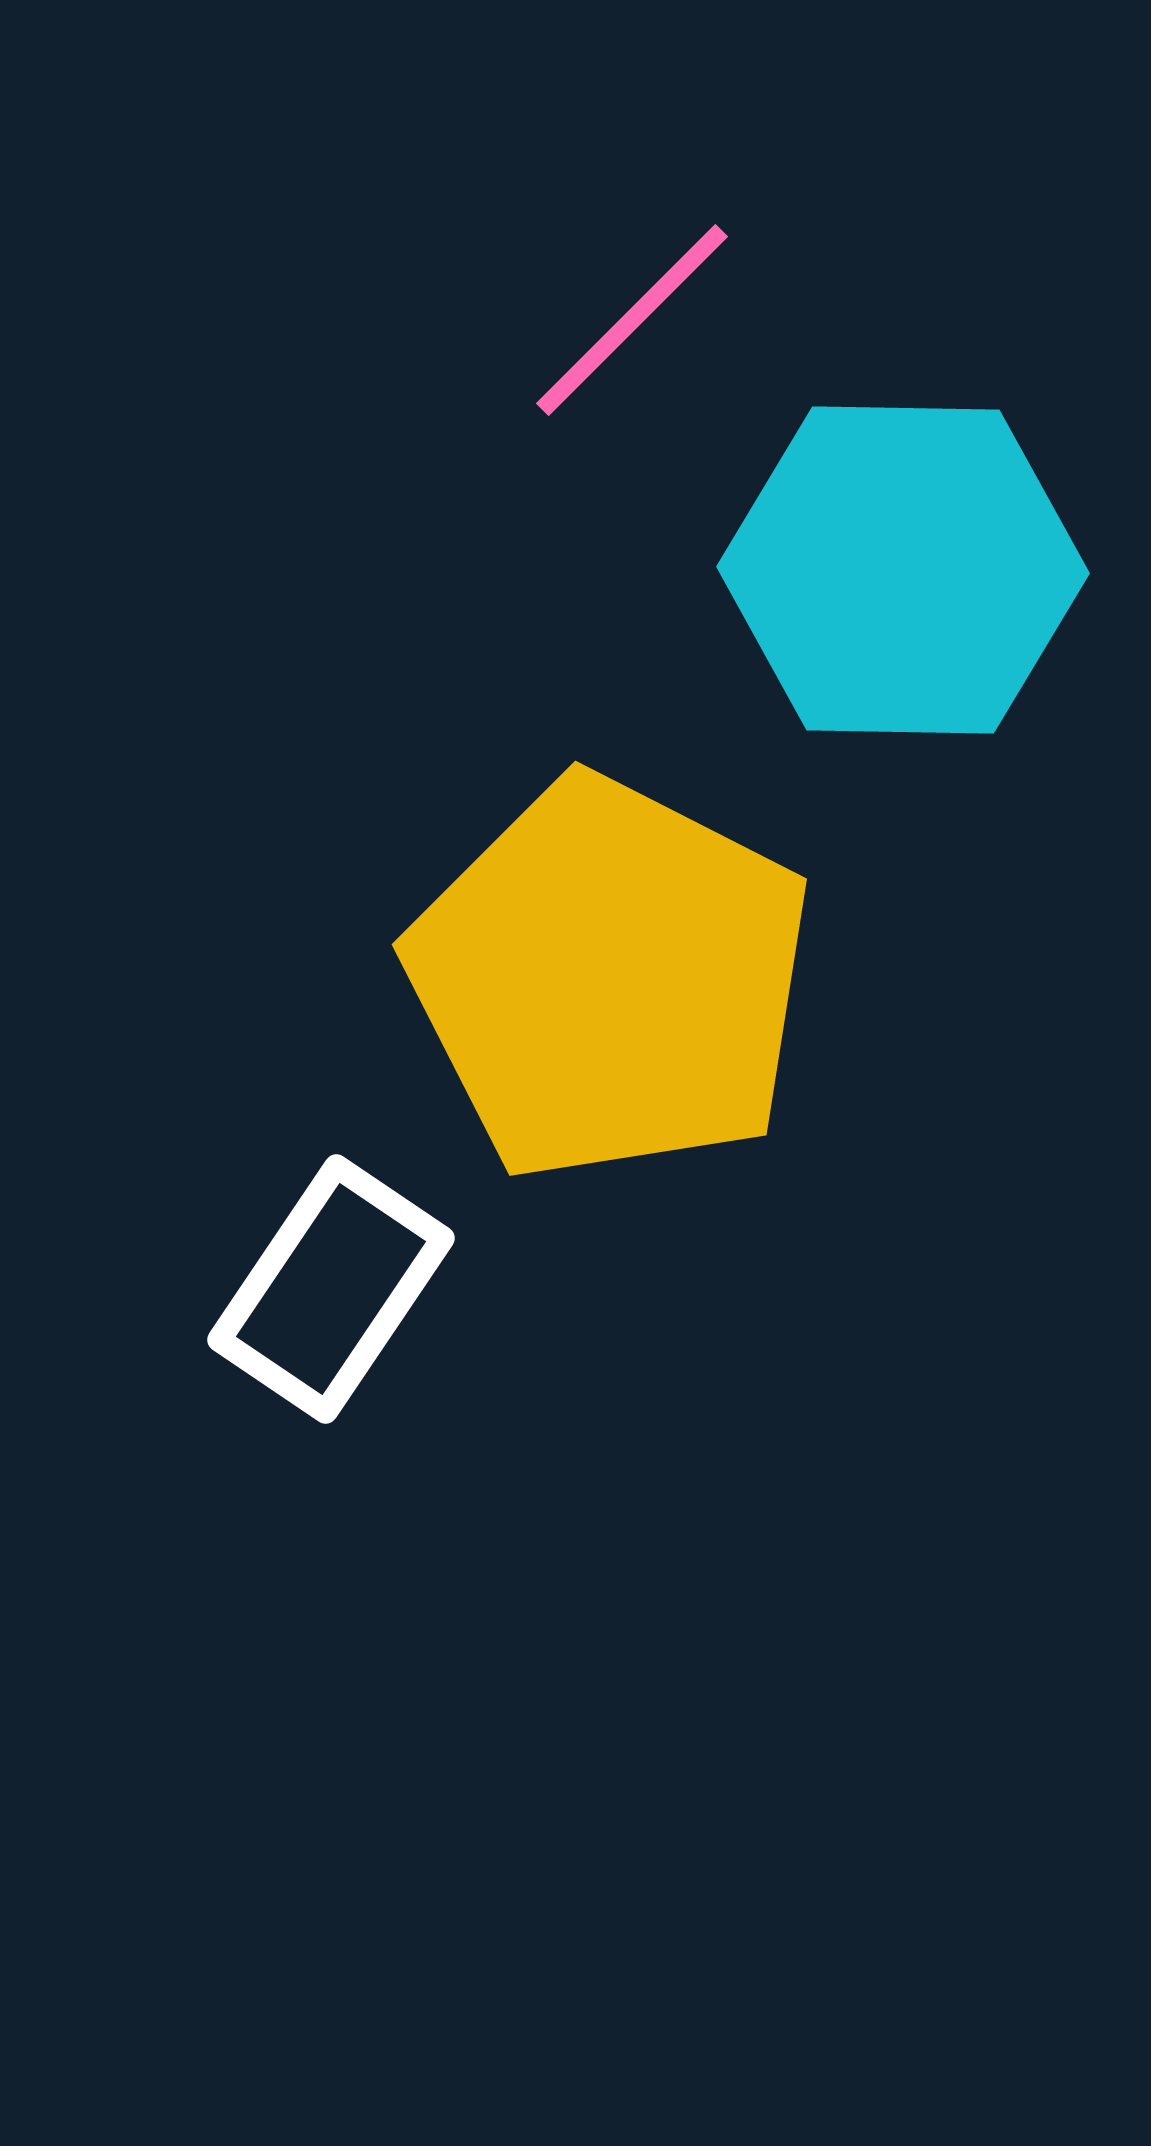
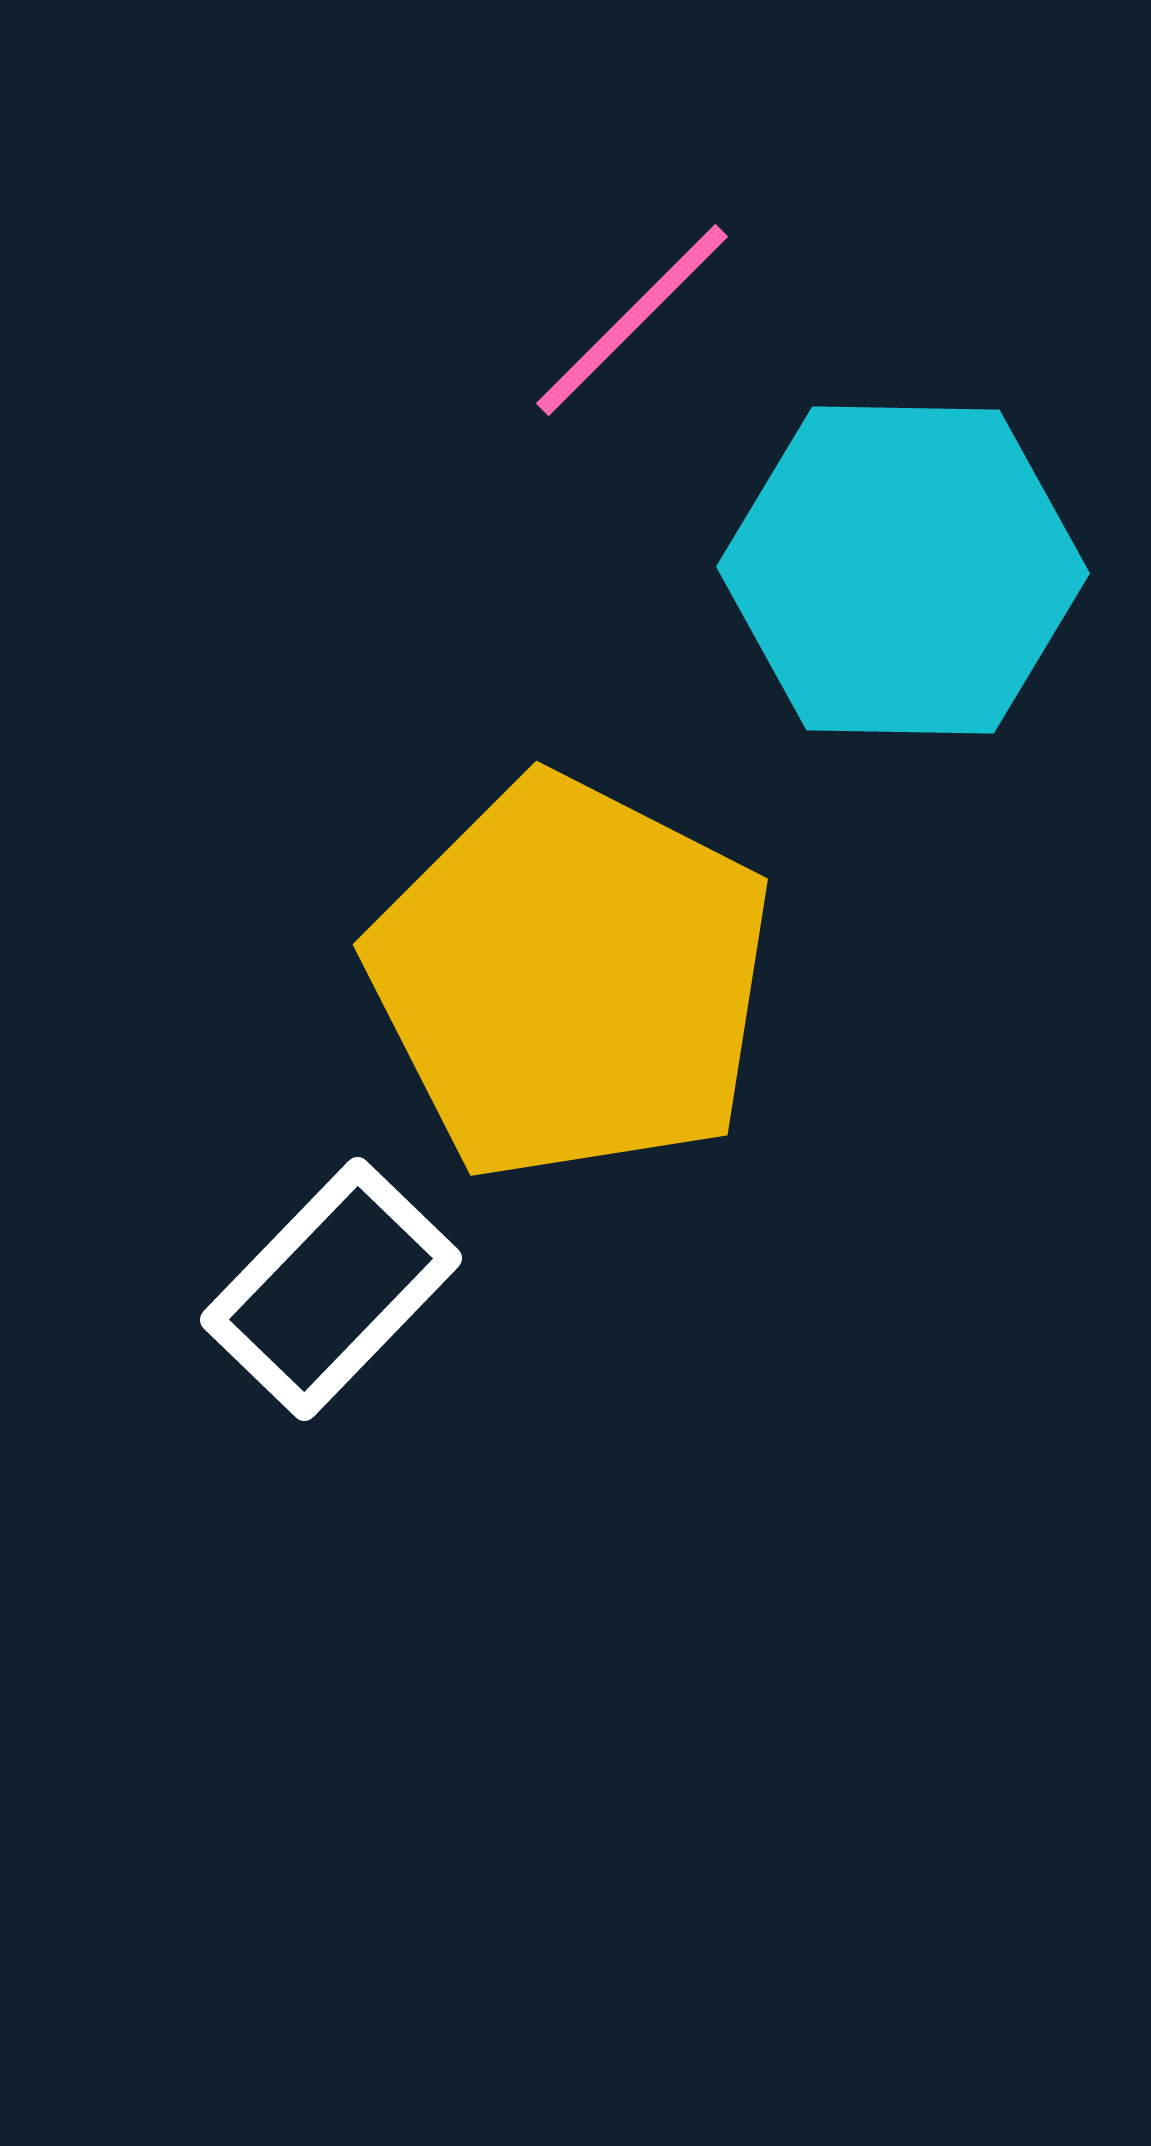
yellow pentagon: moved 39 px left
white rectangle: rotated 10 degrees clockwise
